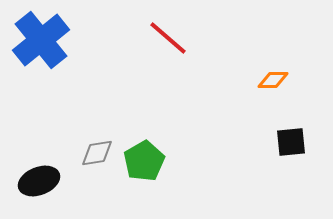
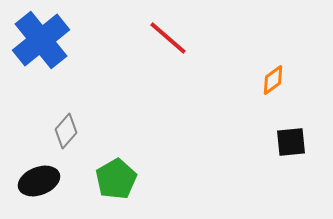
orange diamond: rotated 36 degrees counterclockwise
gray diamond: moved 31 px left, 22 px up; rotated 40 degrees counterclockwise
green pentagon: moved 28 px left, 18 px down
